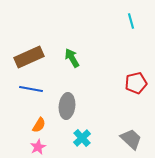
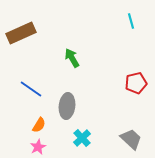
brown rectangle: moved 8 px left, 24 px up
blue line: rotated 25 degrees clockwise
